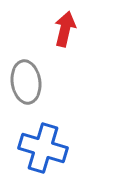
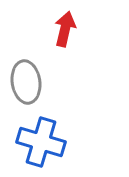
blue cross: moved 2 px left, 6 px up
